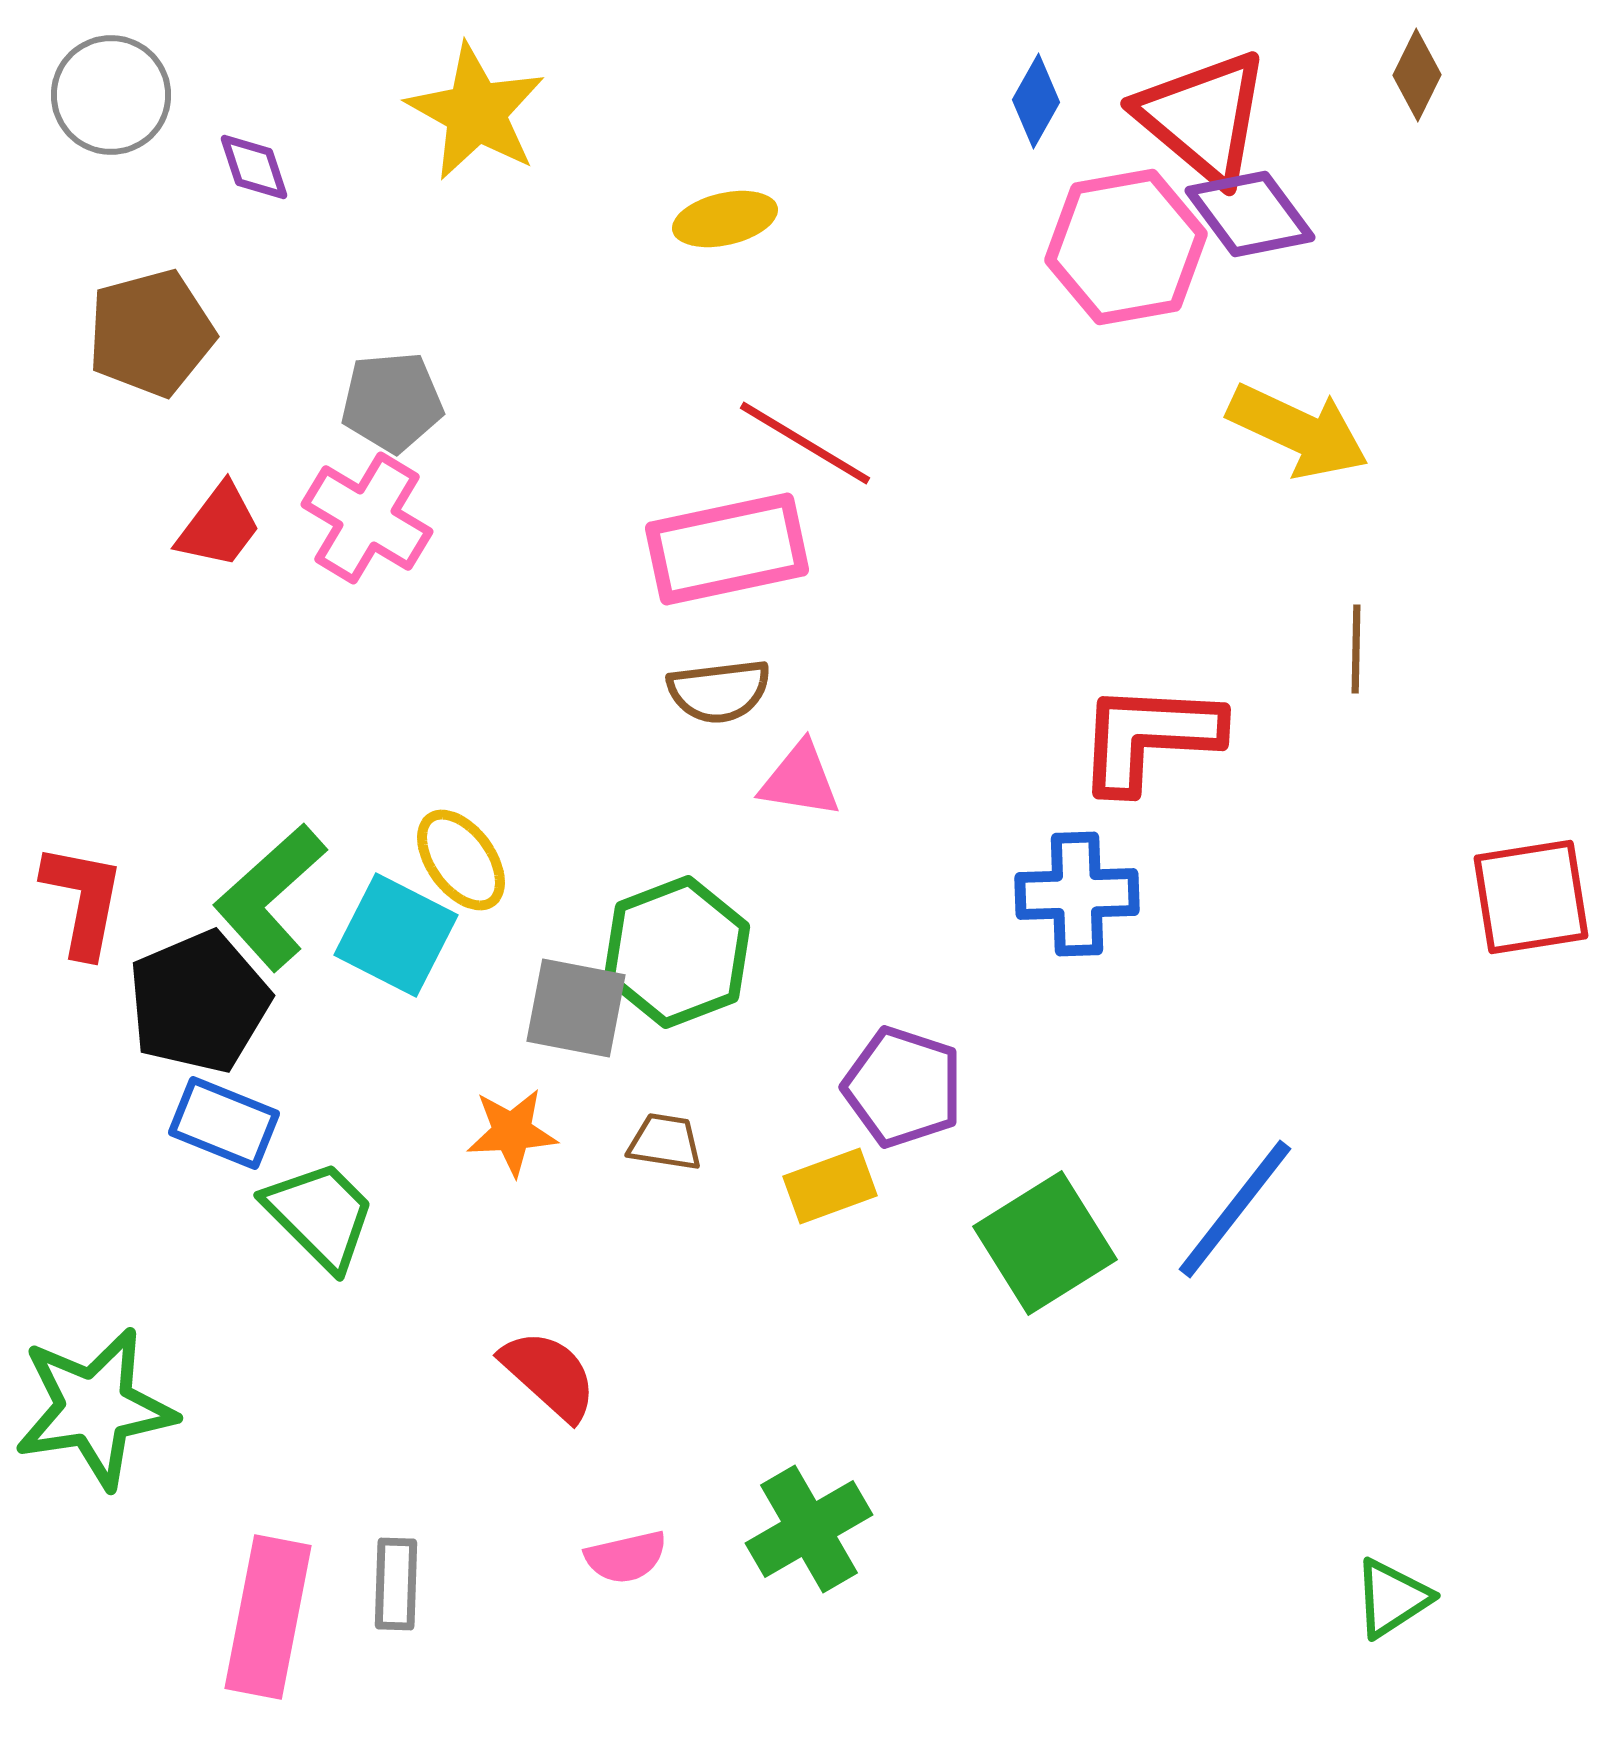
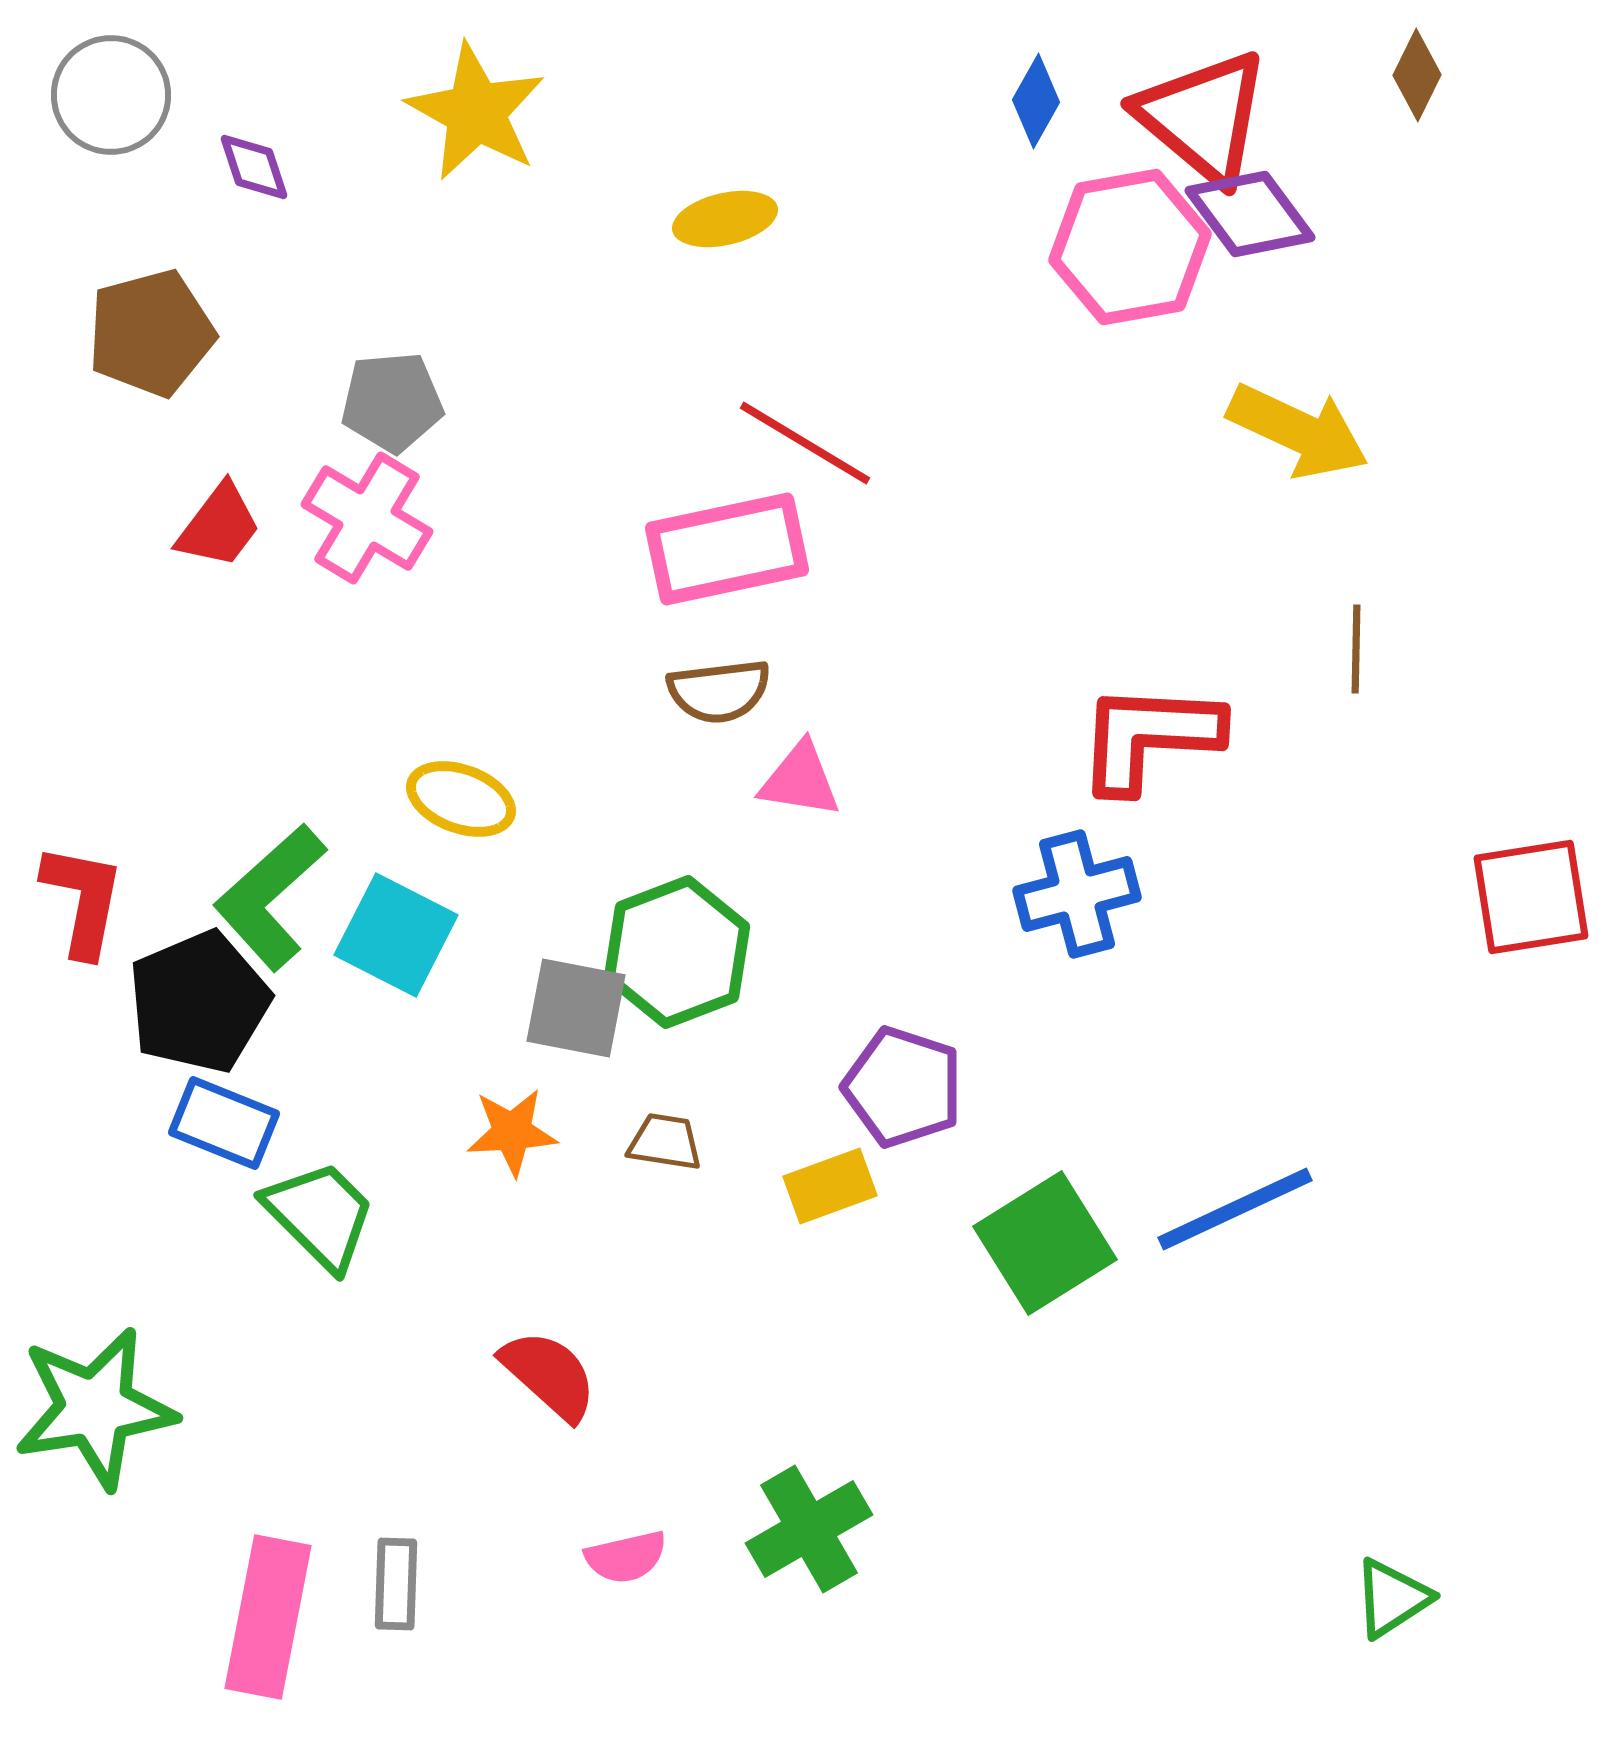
pink hexagon at (1126, 247): moved 4 px right
yellow ellipse at (461, 860): moved 61 px up; rotated 34 degrees counterclockwise
blue cross at (1077, 894): rotated 13 degrees counterclockwise
blue line at (1235, 1209): rotated 27 degrees clockwise
